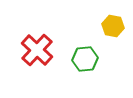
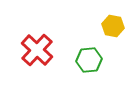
green hexagon: moved 4 px right, 1 px down
